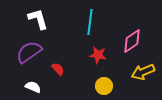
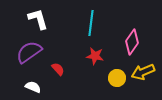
cyan line: moved 1 px right, 1 px down
pink diamond: moved 1 px down; rotated 20 degrees counterclockwise
red star: moved 3 px left, 1 px down
yellow circle: moved 13 px right, 8 px up
